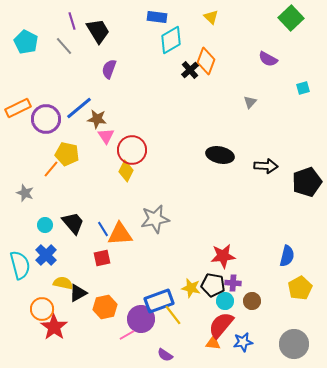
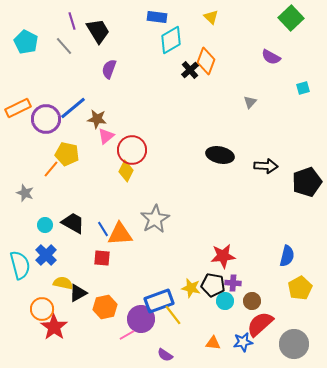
purple semicircle at (268, 59): moved 3 px right, 2 px up
blue line at (79, 108): moved 6 px left
pink triangle at (106, 136): rotated 24 degrees clockwise
gray star at (155, 219): rotated 20 degrees counterclockwise
black trapezoid at (73, 223): rotated 20 degrees counterclockwise
red square at (102, 258): rotated 18 degrees clockwise
red semicircle at (221, 325): moved 39 px right, 1 px up; rotated 8 degrees clockwise
